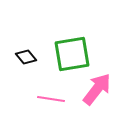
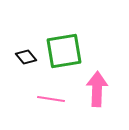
green square: moved 8 px left, 3 px up
pink arrow: rotated 36 degrees counterclockwise
